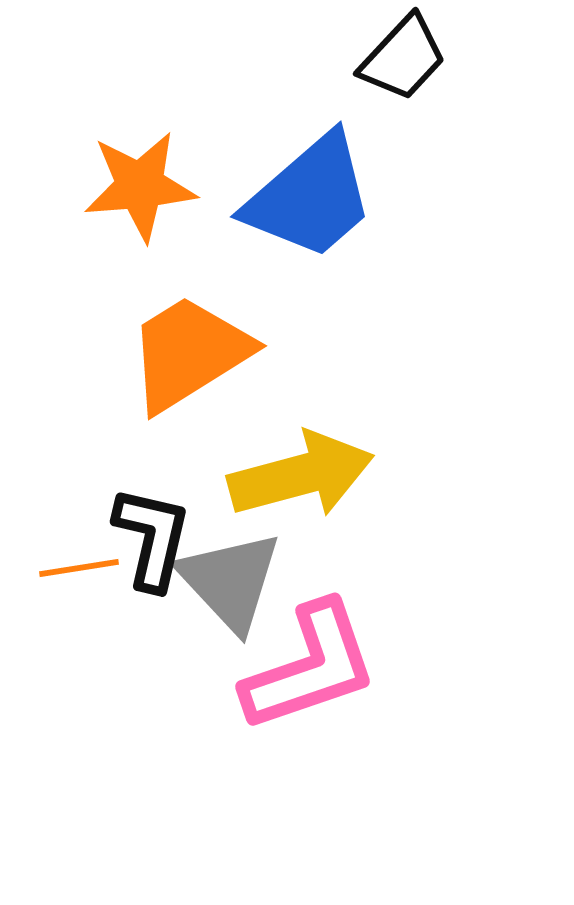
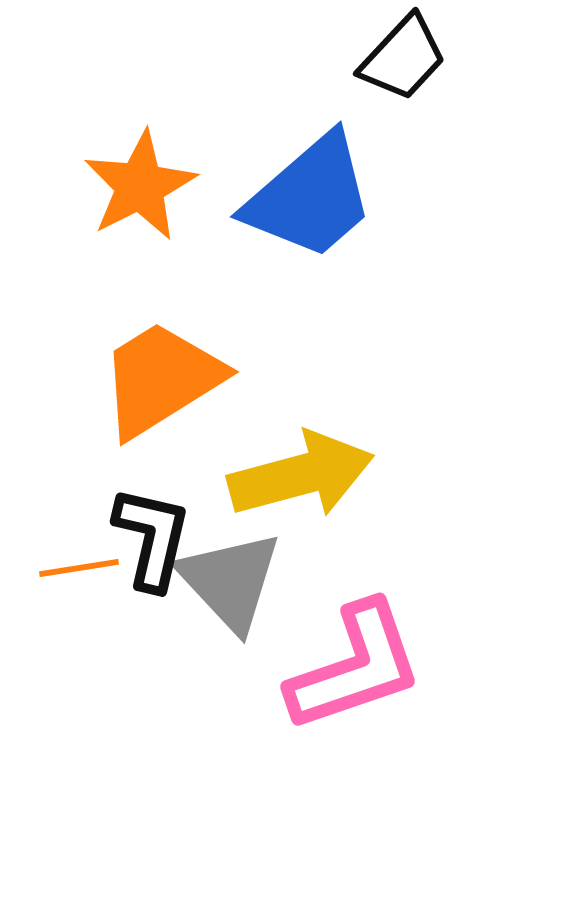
orange star: rotated 22 degrees counterclockwise
orange trapezoid: moved 28 px left, 26 px down
pink L-shape: moved 45 px right
